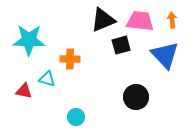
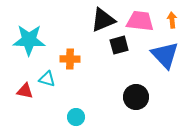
black square: moved 2 px left
red triangle: moved 1 px right
